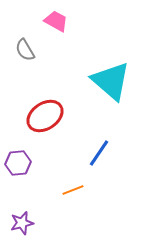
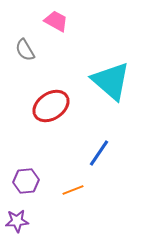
red ellipse: moved 6 px right, 10 px up
purple hexagon: moved 8 px right, 18 px down
purple star: moved 5 px left, 2 px up; rotated 10 degrees clockwise
